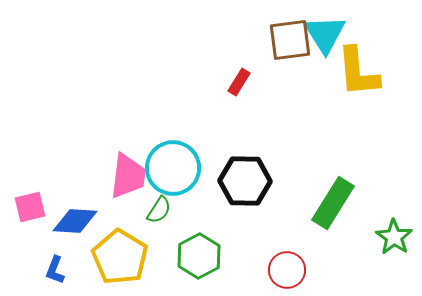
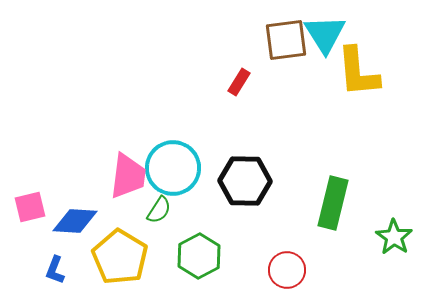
brown square: moved 4 px left
green rectangle: rotated 18 degrees counterclockwise
